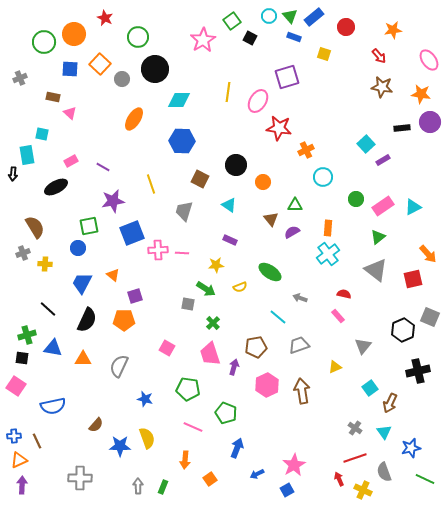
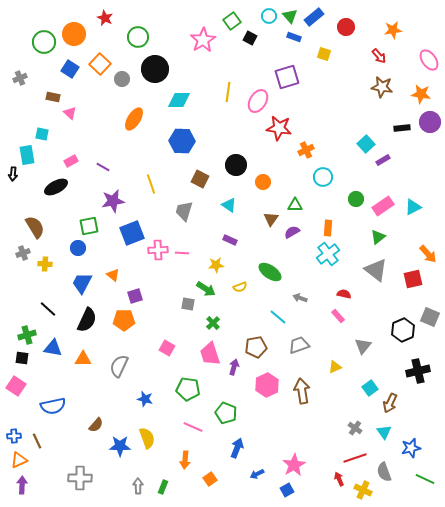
blue square at (70, 69): rotated 30 degrees clockwise
brown triangle at (271, 219): rotated 14 degrees clockwise
